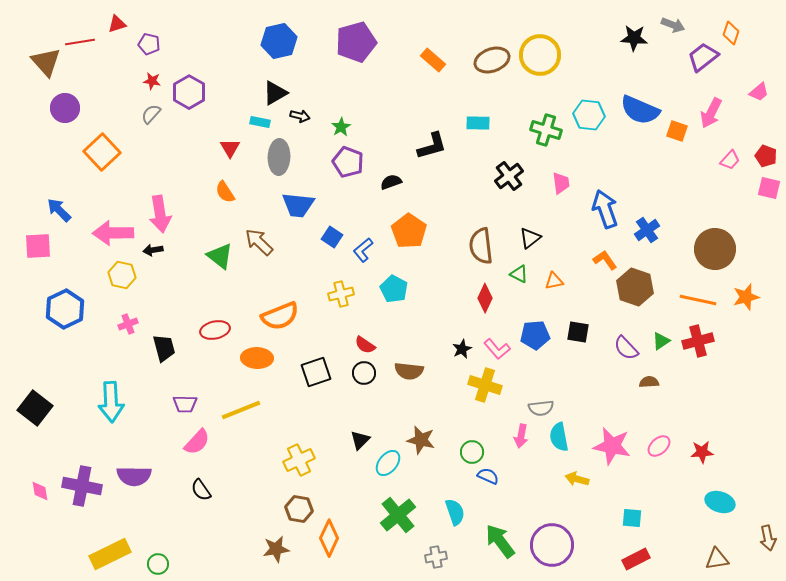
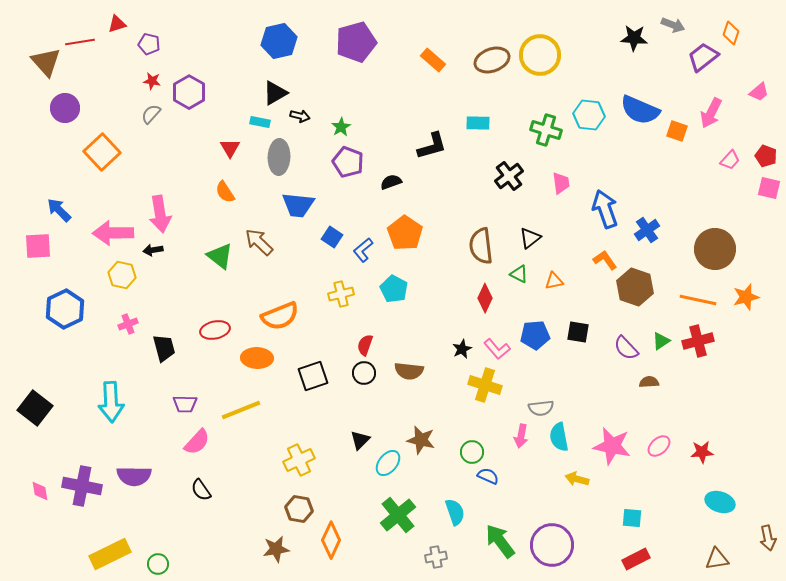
orange pentagon at (409, 231): moved 4 px left, 2 px down
red semicircle at (365, 345): rotated 75 degrees clockwise
black square at (316, 372): moved 3 px left, 4 px down
orange diamond at (329, 538): moved 2 px right, 2 px down
